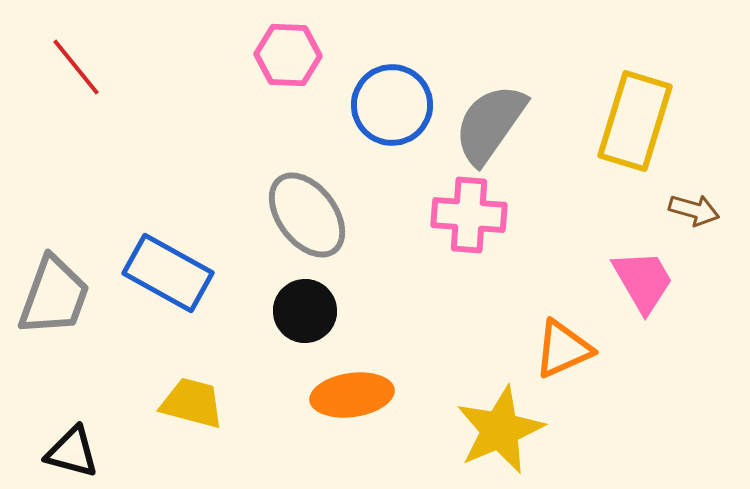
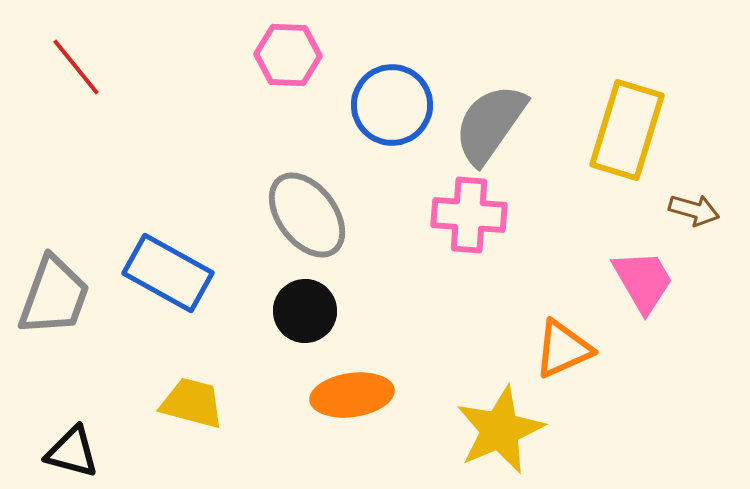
yellow rectangle: moved 8 px left, 9 px down
